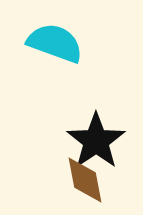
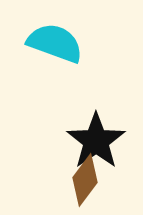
brown diamond: rotated 48 degrees clockwise
